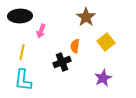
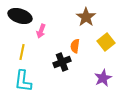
black ellipse: rotated 20 degrees clockwise
cyan L-shape: moved 1 px down
